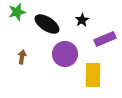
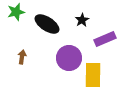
green star: moved 1 px left
purple circle: moved 4 px right, 4 px down
